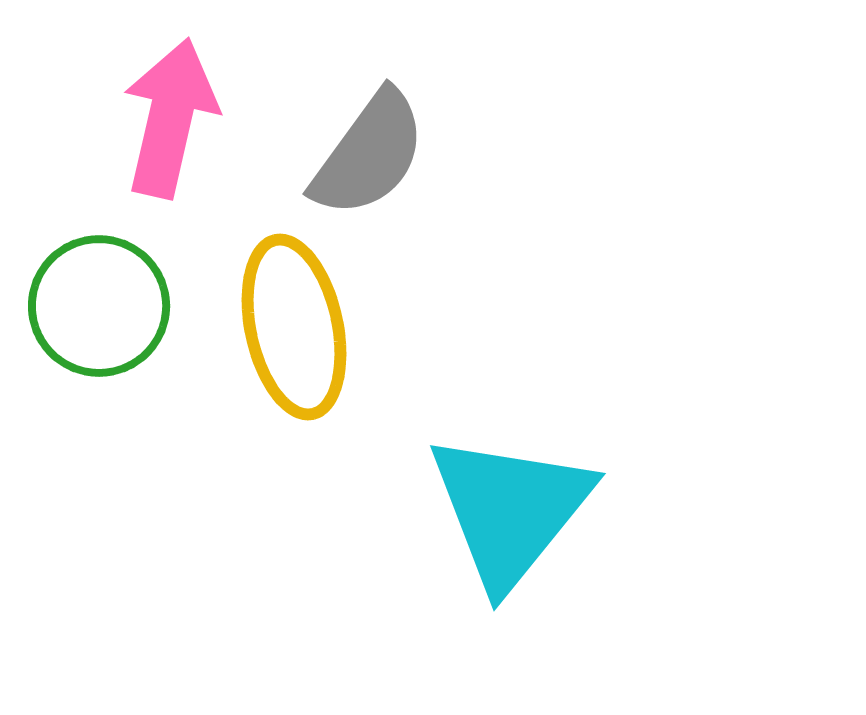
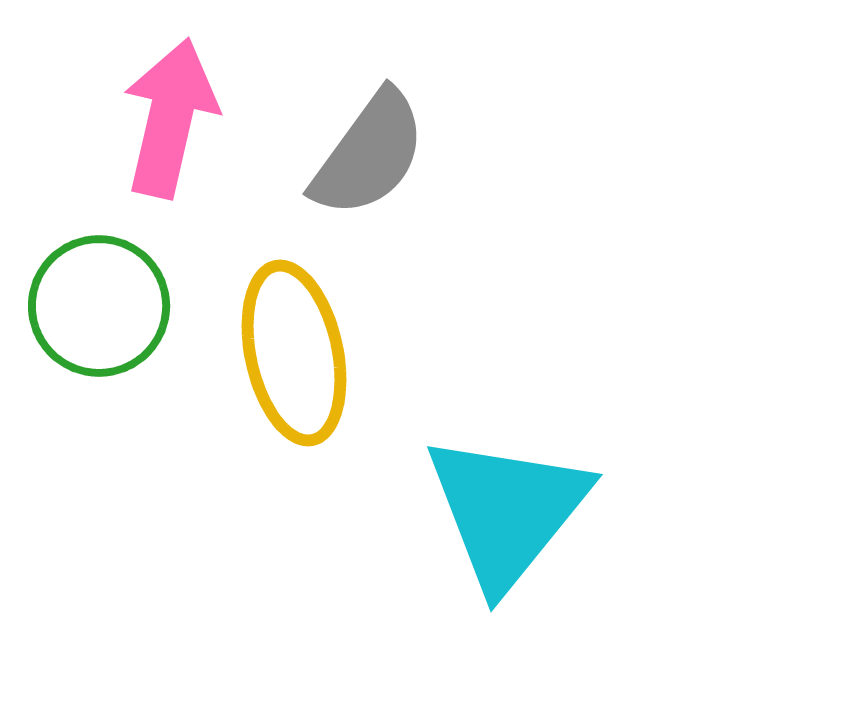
yellow ellipse: moved 26 px down
cyan triangle: moved 3 px left, 1 px down
